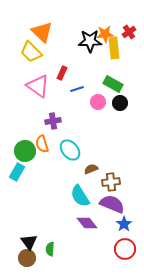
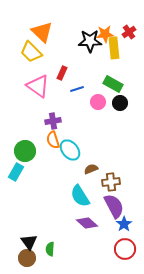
orange semicircle: moved 11 px right, 4 px up
cyan rectangle: moved 1 px left
purple semicircle: moved 2 px right, 2 px down; rotated 40 degrees clockwise
purple diamond: rotated 10 degrees counterclockwise
